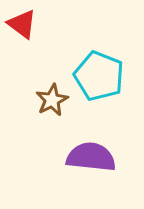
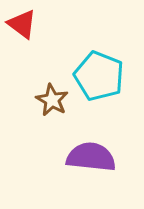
brown star: rotated 16 degrees counterclockwise
